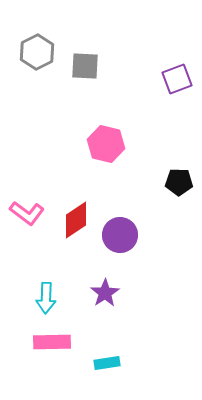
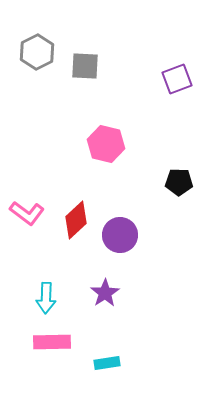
red diamond: rotated 9 degrees counterclockwise
